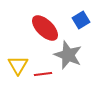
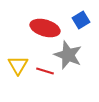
red ellipse: rotated 28 degrees counterclockwise
red line: moved 2 px right, 3 px up; rotated 24 degrees clockwise
